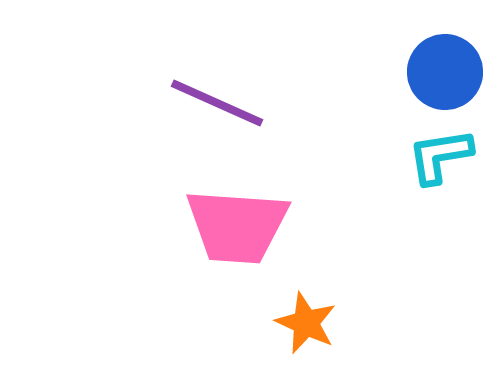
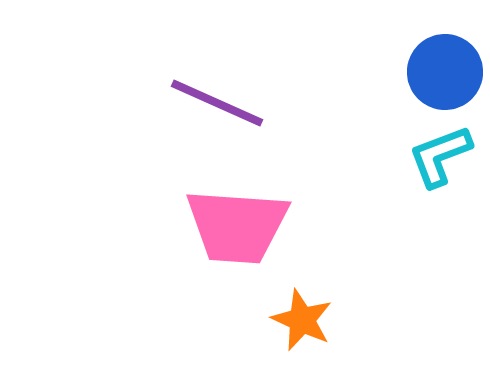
cyan L-shape: rotated 12 degrees counterclockwise
orange star: moved 4 px left, 3 px up
